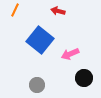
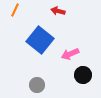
black circle: moved 1 px left, 3 px up
